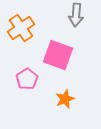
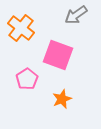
gray arrow: rotated 50 degrees clockwise
orange cross: rotated 16 degrees counterclockwise
orange star: moved 3 px left
